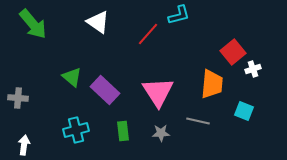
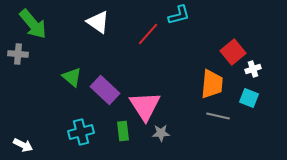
pink triangle: moved 13 px left, 14 px down
gray cross: moved 44 px up
cyan square: moved 5 px right, 13 px up
gray line: moved 20 px right, 5 px up
cyan cross: moved 5 px right, 2 px down
white arrow: moved 1 px left; rotated 108 degrees clockwise
